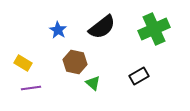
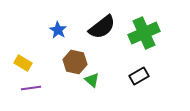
green cross: moved 10 px left, 4 px down
green triangle: moved 1 px left, 3 px up
